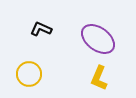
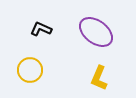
purple ellipse: moved 2 px left, 7 px up
yellow circle: moved 1 px right, 4 px up
